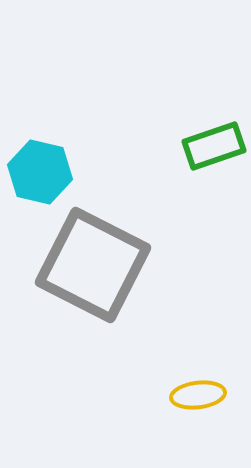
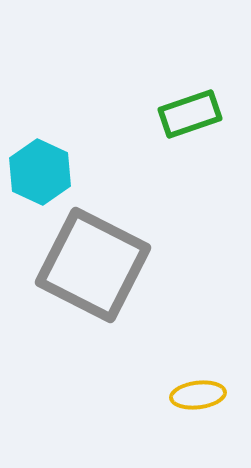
green rectangle: moved 24 px left, 32 px up
cyan hexagon: rotated 12 degrees clockwise
